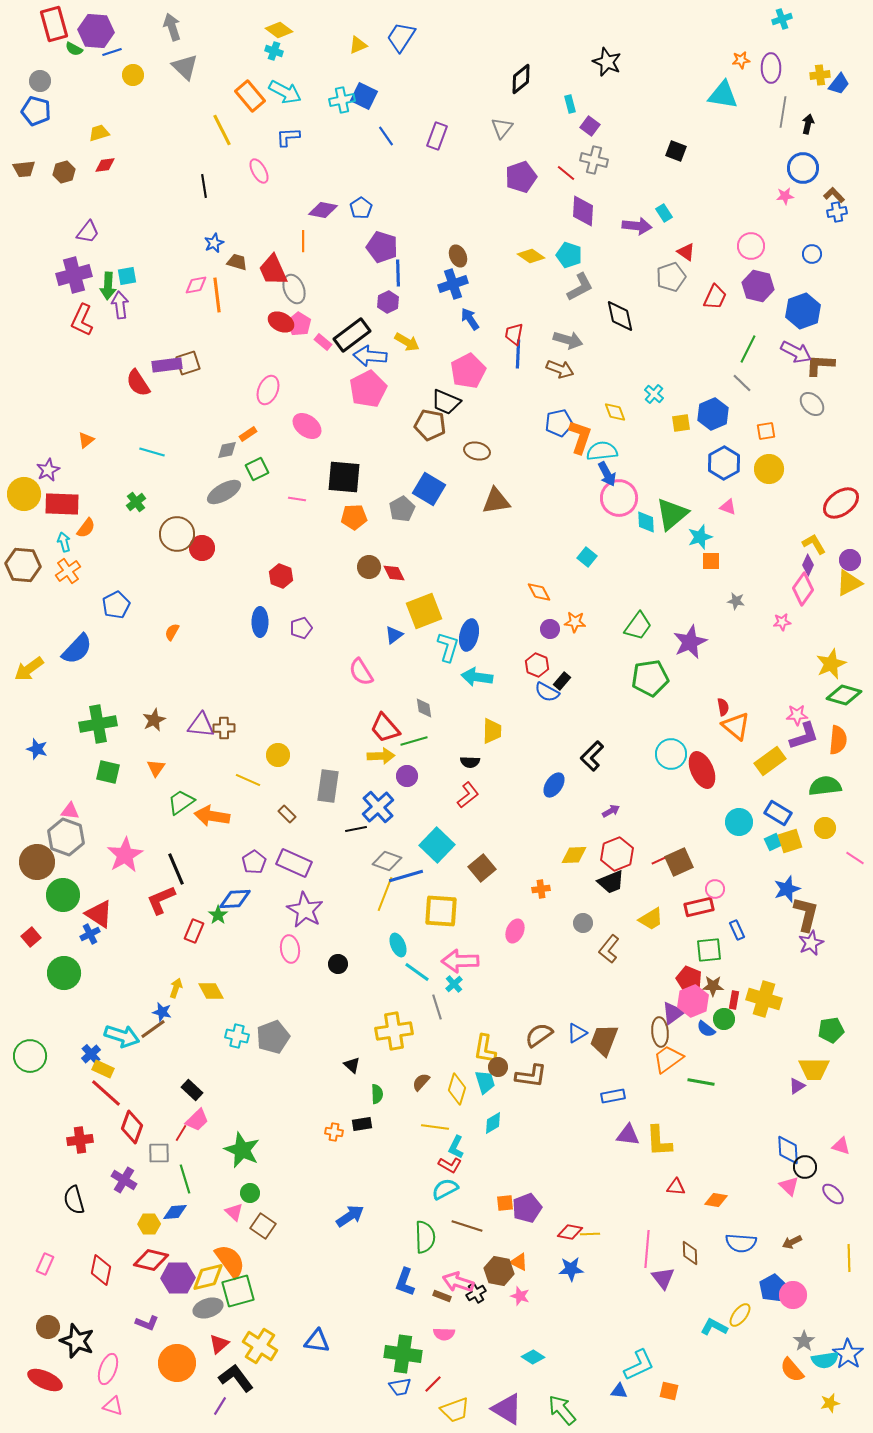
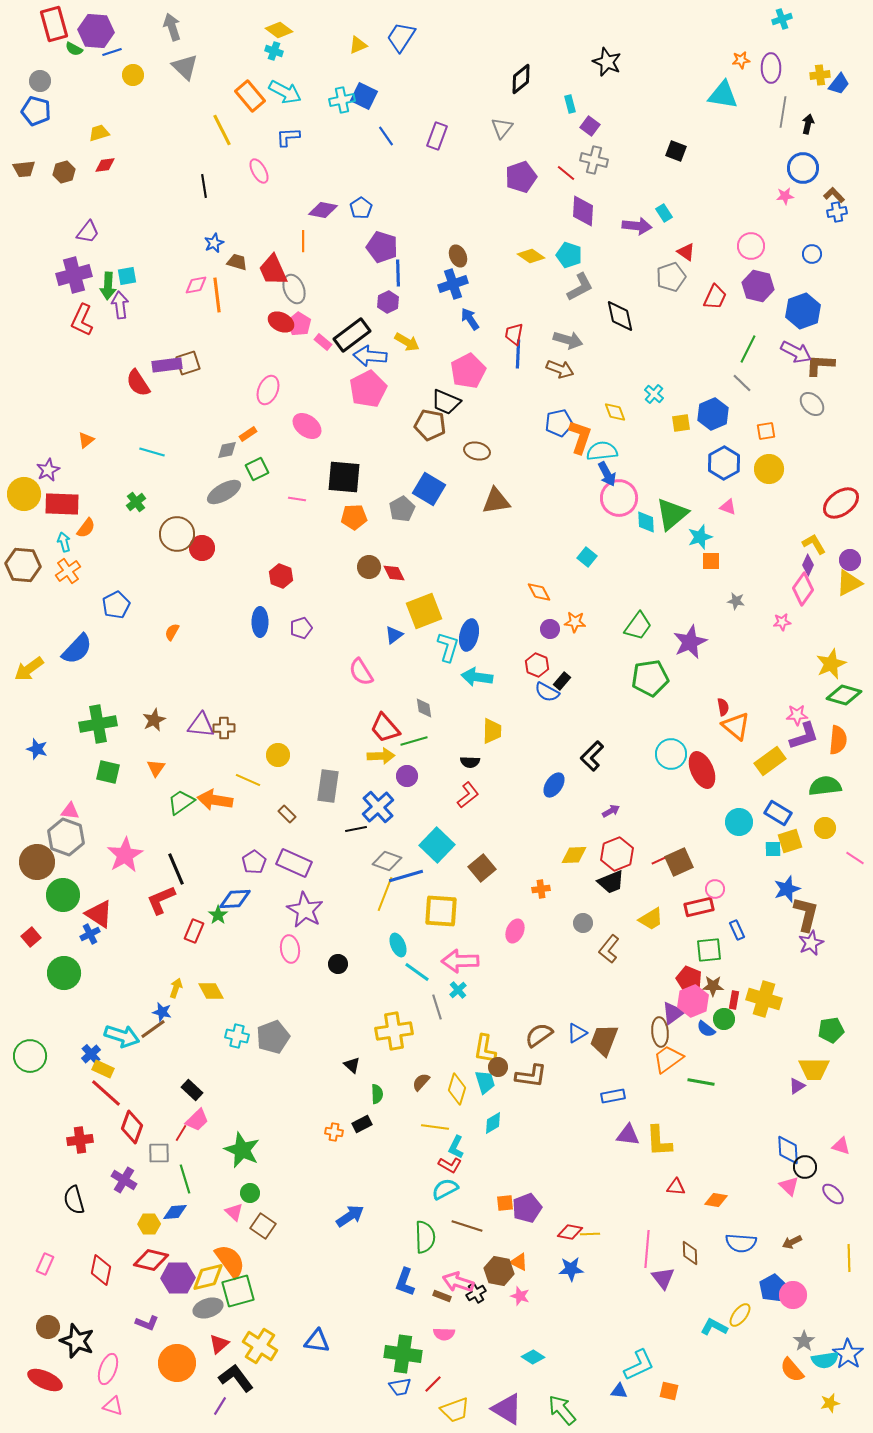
orange arrow at (212, 816): moved 3 px right, 16 px up
cyan square at (773, 842): moved 7 px down; rotated 24 degrees clockwise
cyan cross at (454, 984): moved 4 px right, 6 px down
black rectangle at (362, 1124): rotated 18 degrees counterclockwise
